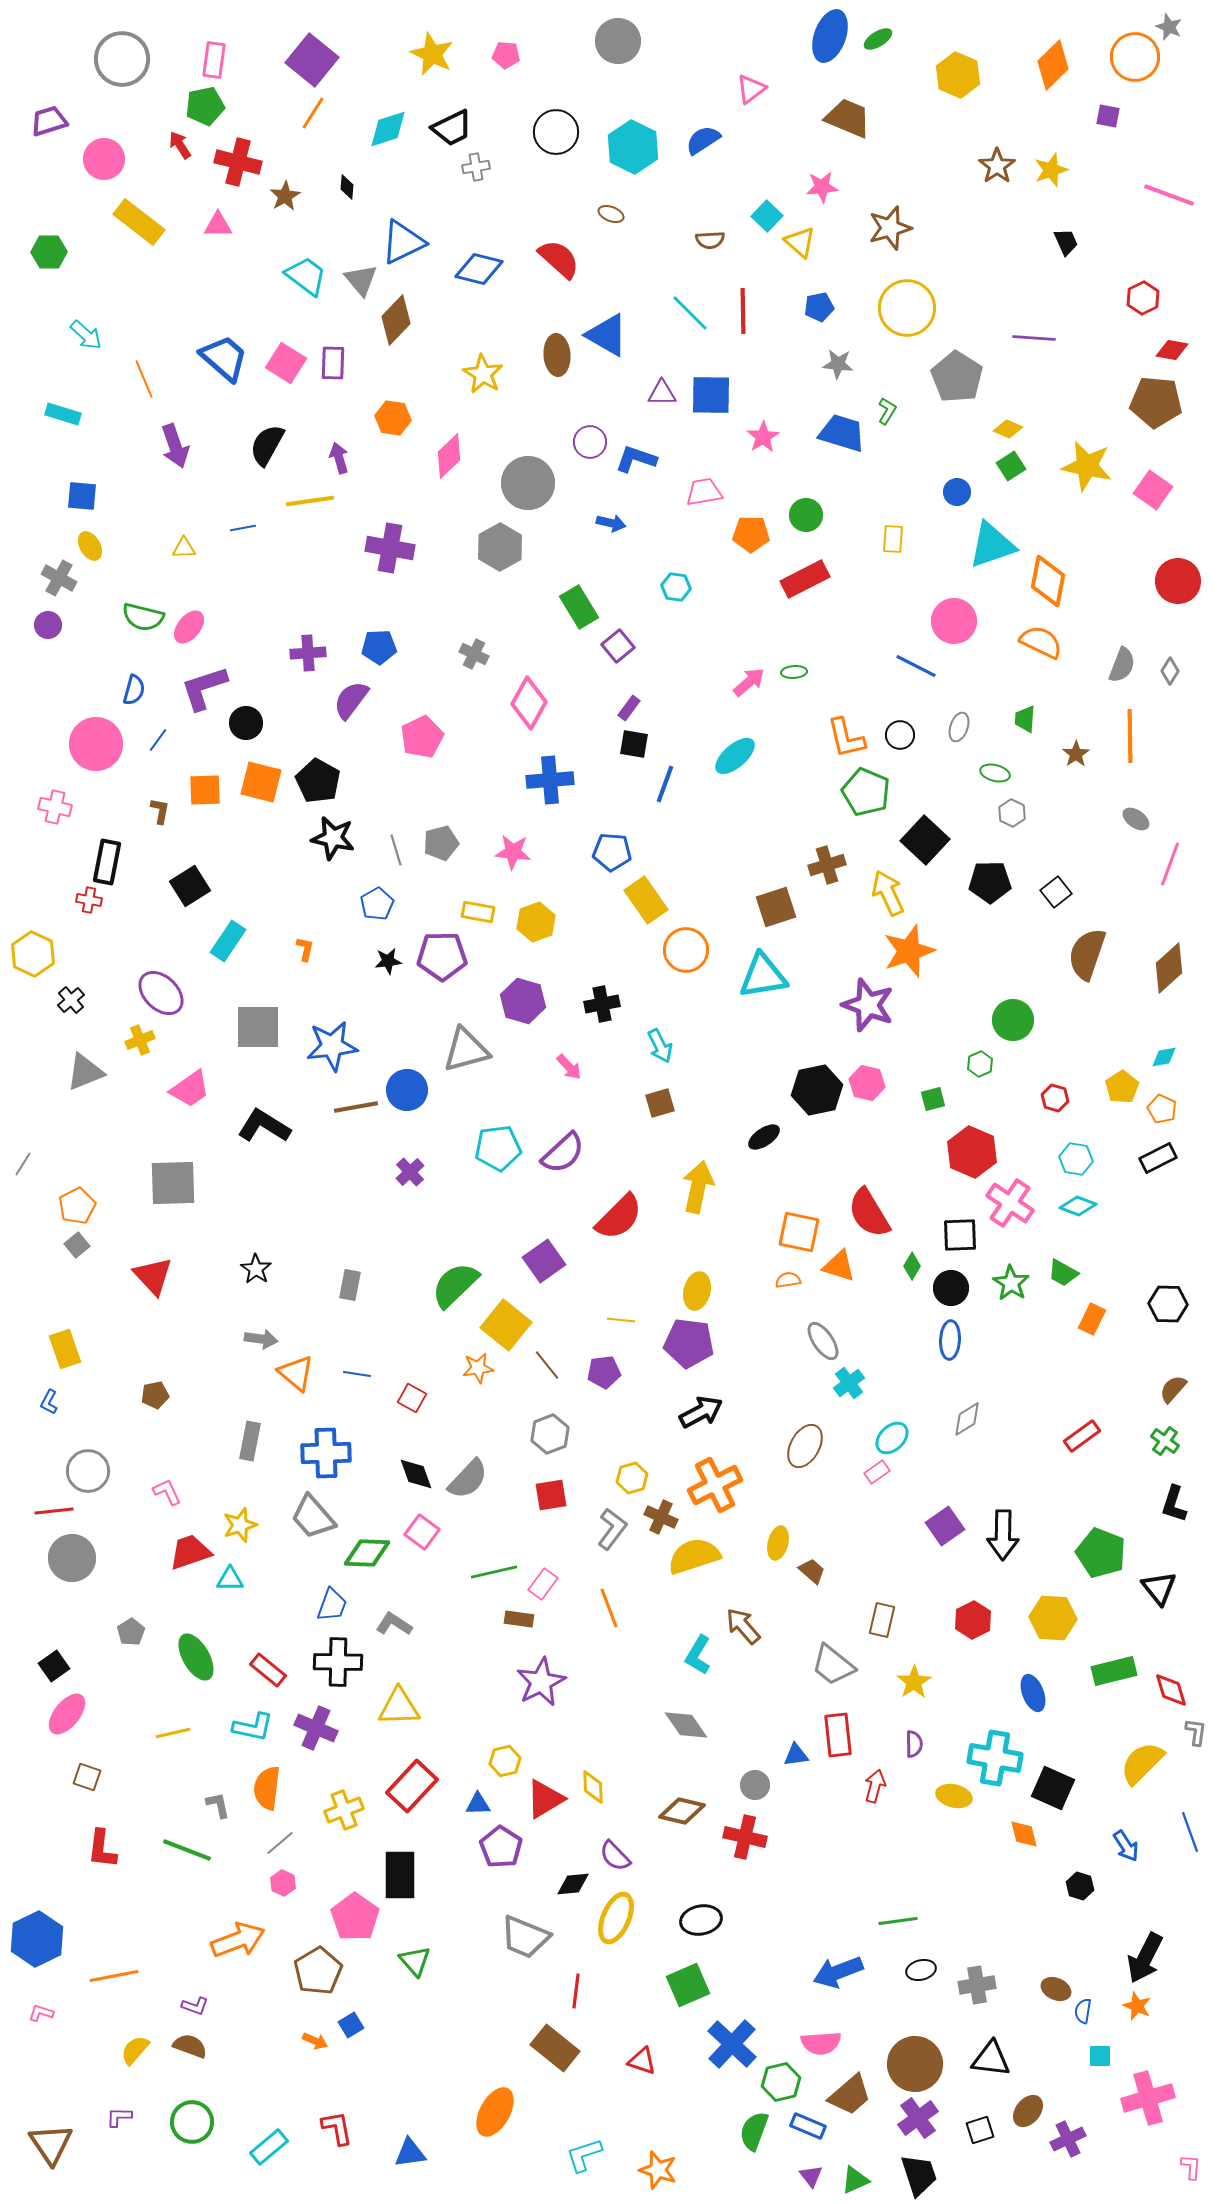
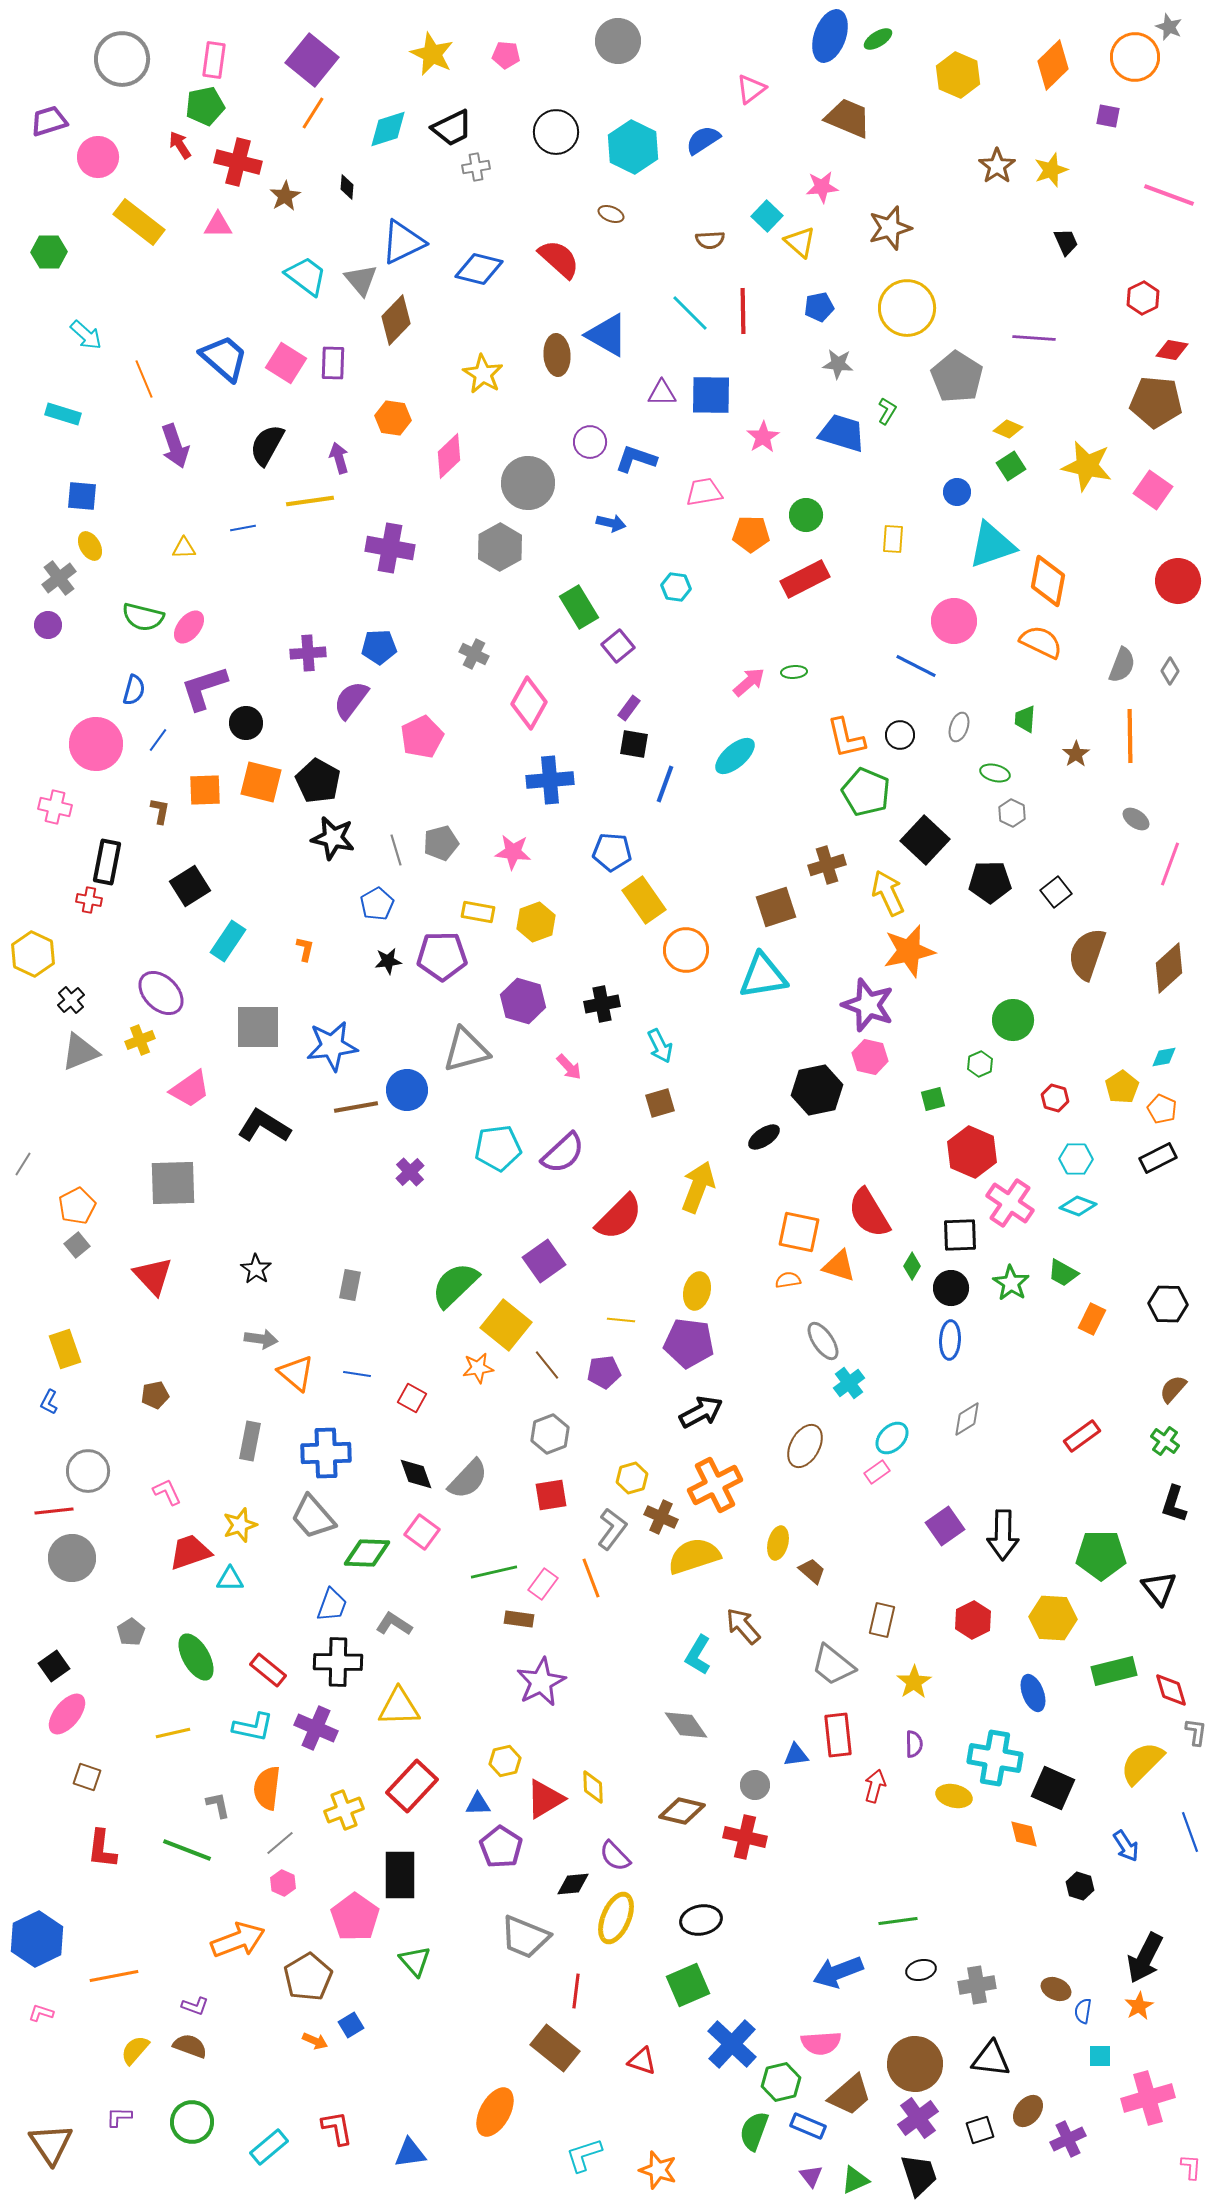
pink circle at (104, 159): moved 6 px left, 2 px up
gray cross at (59, 578): rotated 24 degrees clockwise
yellow rectangle at (646, 900): moved 2 px left
orange star at (909, 951): rotated 6 degrees clockwise
gray triangle at (85, 1072): moved 5 px left, 20 px up
pink hexagon at (867, 1083): moved 3 px right, 26 px up
cyan hexagon at (1076, 1159): rotated 8 degrees counterclockwise
yellow arrow at (698, 1187): rotated 9 degrees clockwise
green pentagon at (1101, 1553): moved 2 px down; rotated 21 degrees counterclockwise
orange line at (609, 1608): moved 18 px left, 30 px up
brown pentagon at (318, 1971): moved 10 px left, 6 px down
orange star at (1137, 2006): moved 2 px right; rotated 20 degrees clockwise
